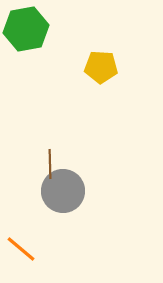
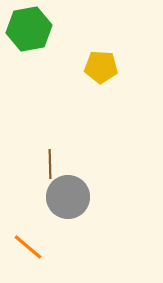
green hexagon: moved 3 px right
gray circle: moved 5 px right, 6 px down
orange line: moved 7 px right, 2 px up
